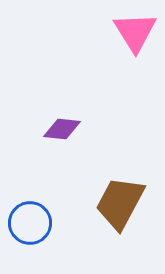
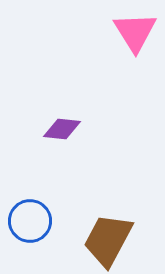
brown trapezoid: moved 12 px left, 37 px down
blue circle: moved 2 px up
